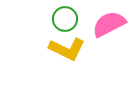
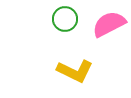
yellow L-shape: moved 8 px right, 22 px down
